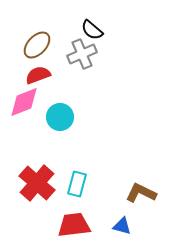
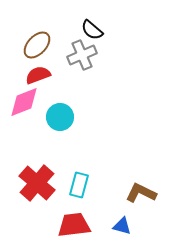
gray cross: moved 1 px down
cyan rectangle: moved 2 px right, 1 px down
